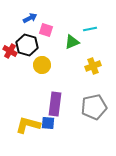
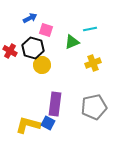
black hexagon: moved 6 px right, 3 px down
yellow cross: moved 3 px up
blue square: rotated 24 degrees clockwise
